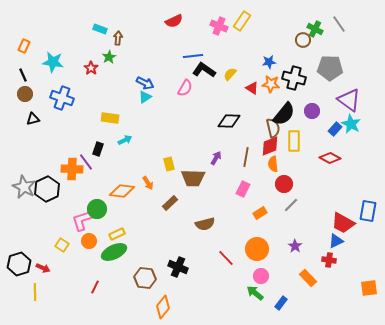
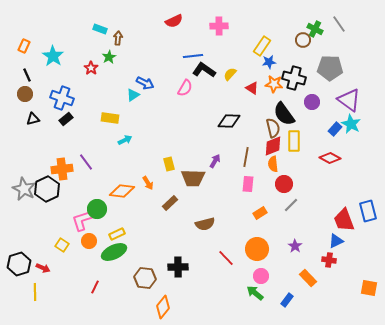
yellow rectangle at (242, 21): moved 20 px right, 25 px down
pink cross at (219, 26): rotated 24 degrees counterclockwise
cyan star at (53, 62): moved 6 px up; rotated 25 degrees clockwise
black line at (23, 75): moved 4 px right
orange star at (271, 84): moved 3 px right
cyan triangle at (145, 97): moved 12 px left, 2 px up
purple circle at (312, 111): moved 9 px up
black semicircle at (284, 114): rotated 105 degrees clockwise
red diamond at (270, 146): moved 3 px right
black rectangle at (98, 149): moved 32 px left, 30 px up; rotated 32 degrees clockwise
purple arrow at (216, 158): moved 1 px left, 3 px down
orange cross at (72, 169): moved 10 px left; rotated 10 degrees counterclockwise
gray star at (24, 187): moved 2 px down
pink rectangle at (243, 189): moved 5 px right, 5 px up; rotated 21 degrees counterclockwise
blue rectangle at (368, 211): rotated 25 degrees counterclockwise
red trapezoid at (343, 223): moved 1 px right, 3 px up; rotated 40 degrees clockwise
black cross at (178, 267): rotated 24 degrees counterclockwise
orange square at (369, 288): rotated 18 degrees clockwise
blue rectangle at (281, 303): moved 6 px right, 3 px up
